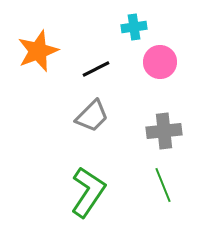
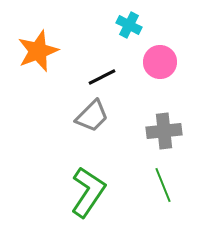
cyan cross: moved 5 px left, 2 px up; rotated 35 degrees clockwise
black line: moved 6 px right, 8 px down
